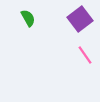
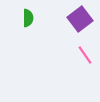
green semicircle: rotated 30 degrees clockwise
